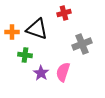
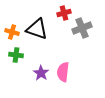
orange cross: rotated 16 degrees clockwise
gray cross: moved 16 px up
green cross: moved 9 px left
pink semicircle: rotated 12 degrees counterclockwise
